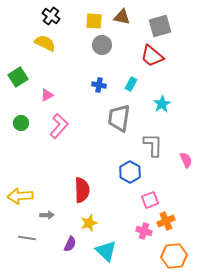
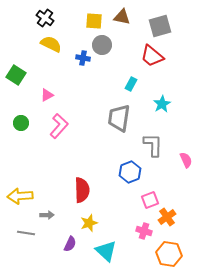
black cross: moved 6 px left, 2 px down
yellow semicircle: moved 6 px right, 1 px down
green square: moved 2 px left, 2 px up; rotated 24 degrees counterclockwise
blue cross: moved 16 px left, 27 px up
blue hexagon: rotated 10 degrees clockwise
orange cross: moved 1 px right, 4 px up; rotated 12 degrees counterclockwise
gray line: moved 1 px left, 5 px up
orange hexagon: moved 5 px left, 2 px up; rotated 15 degrees clockwise
